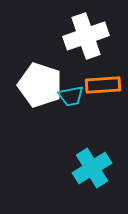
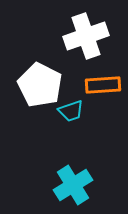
white pentagon: rotated 9 degrees clockwise
cyan trapezoid: moved 15 px down; rotated 8 degrees counterclockwise
cyan cross: moved 19 px left, 17 px down
